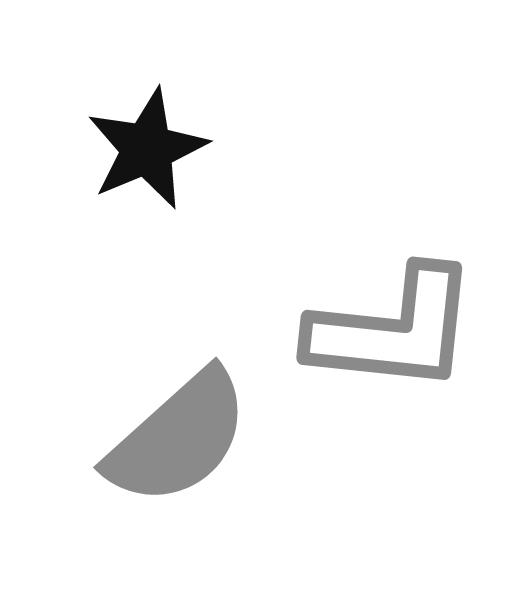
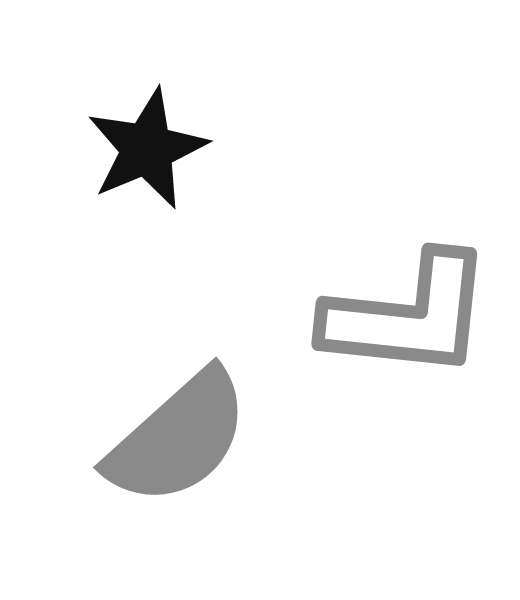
gray L-shape: moved 15 px right, 14 px up
